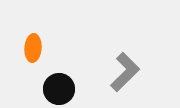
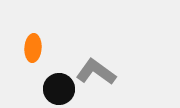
gray L-shape: moved 29 px left; rotated 99 degrees counterclockwise
